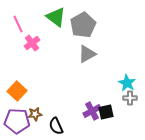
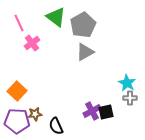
pink line: moved 1 px right, 1 px up
gray triangle: moved 2 px left, 2 px up
